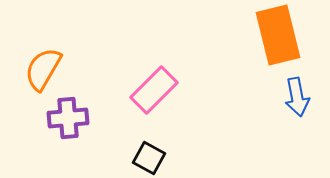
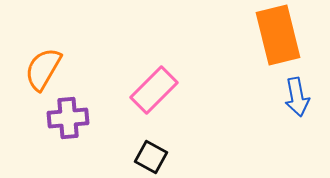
black square: moved 2 px right, 1 px up
